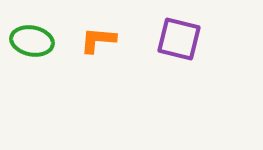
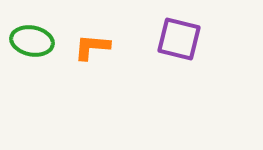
orange L-shape: moved 6 px left, 7 px down
